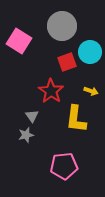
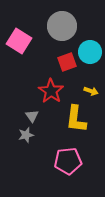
pink pentagon: moved 4 px right, 5 px up
